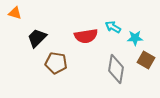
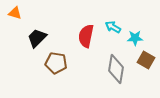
red semicircle: rotated 110 degrees clockwise
